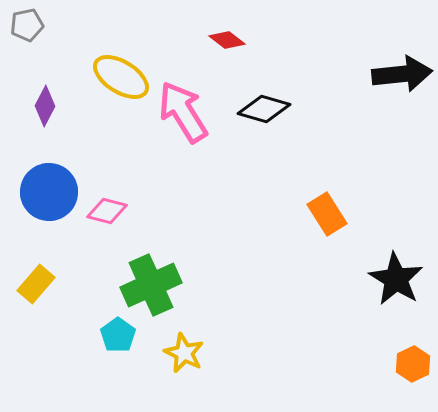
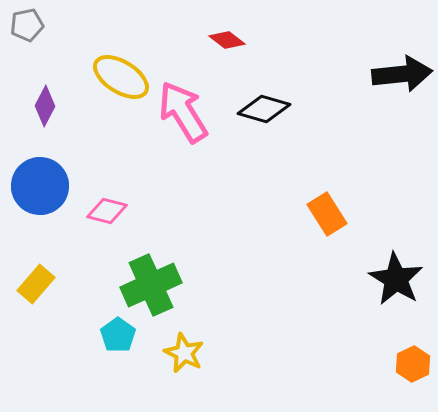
blue circle: moved 9 px left, 6 px up
